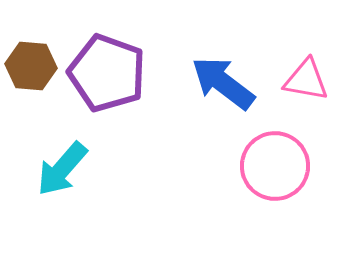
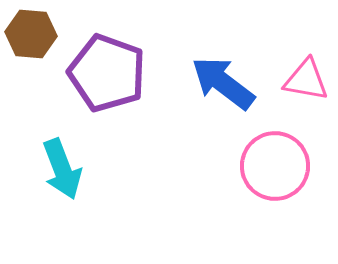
brown hexagon: moved 32 px up
cyan arrow: rotated 62 degrees counterclockwise
